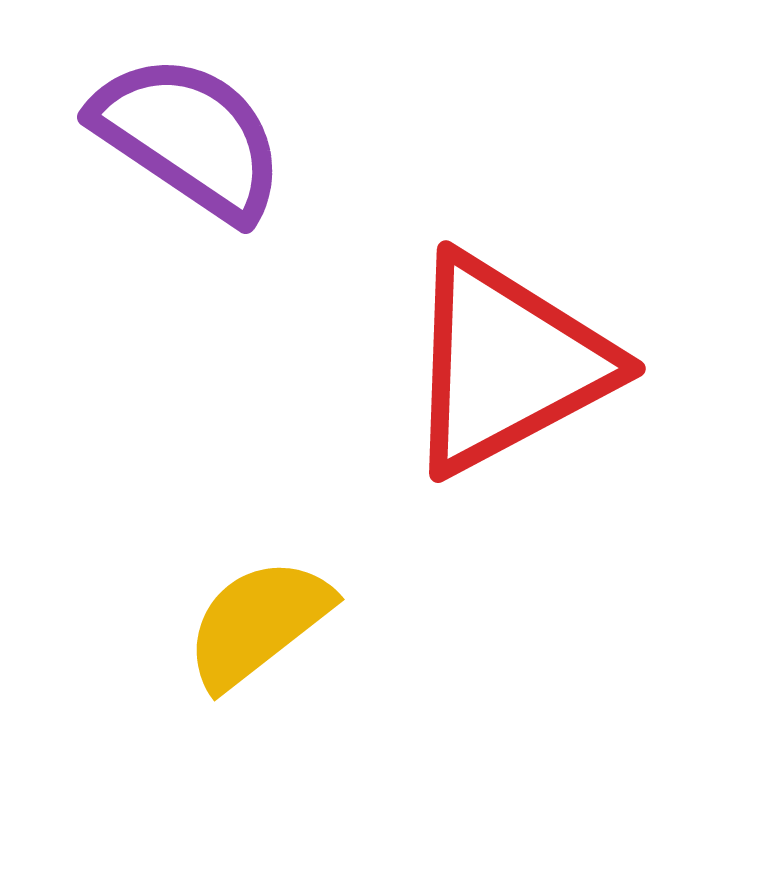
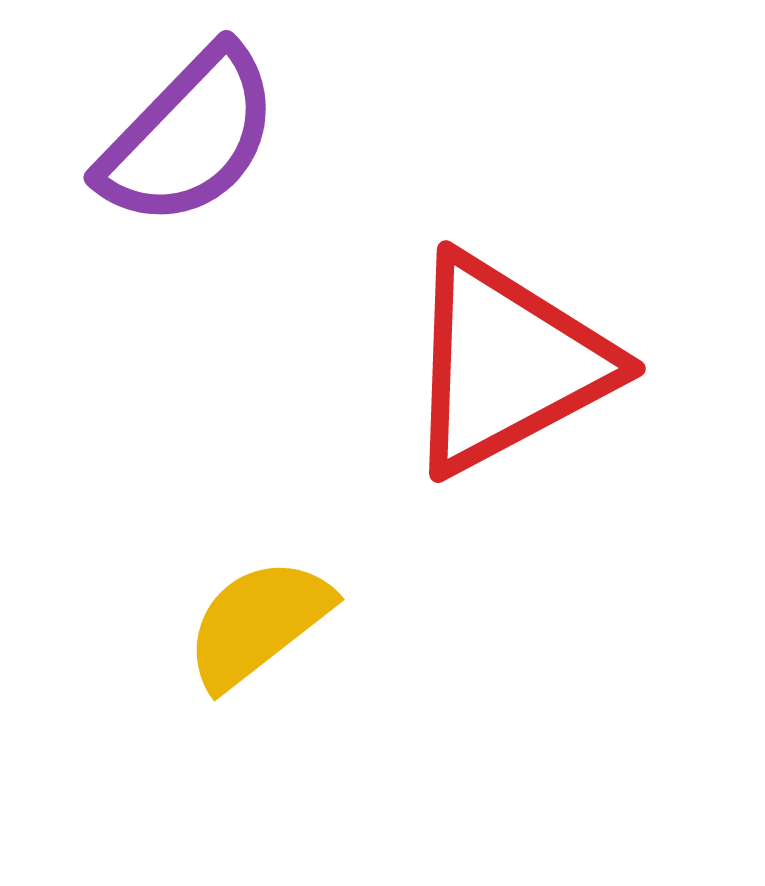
purple semicircle: rotated 100 degrees clockwise
